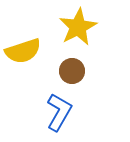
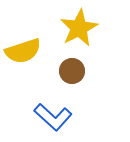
yellow star: moved 1 px right, 1 px down
blue L-shape: moved 6 px left, 5 px down; rotated 102 degrees clockwise
